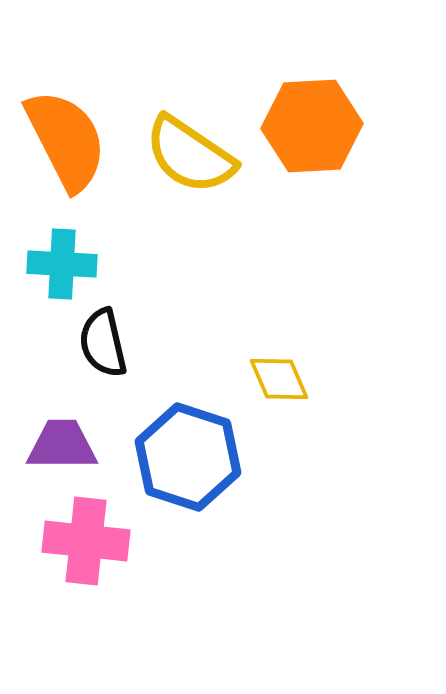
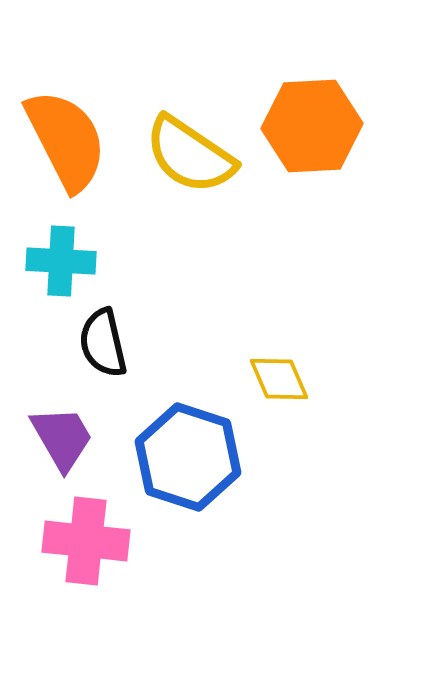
cyan cross: moved 1 px left, 3 px up
purple trapezoid: moved 7 px up; rotated 60 degrees clockwise
